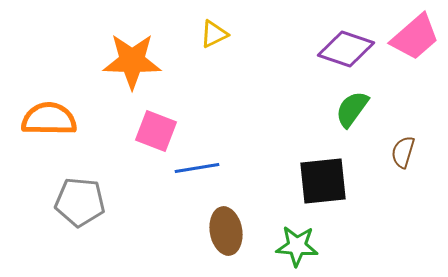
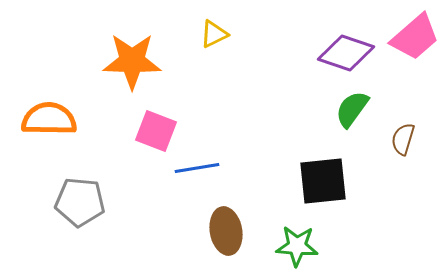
purple diamond: moved 4 px down
brown semicircle: moved 13 px up
